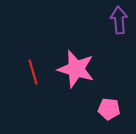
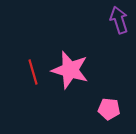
purple arrow: rotated 12 degrees counterclockwise
pink star: moved 6 px left, 1 px down
